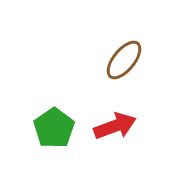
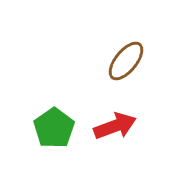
brown ellipse: moved 2 px right, 1 px down
